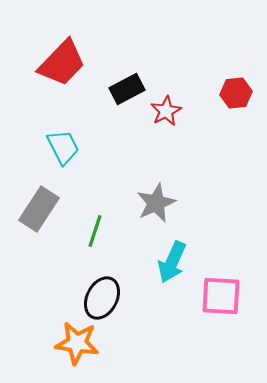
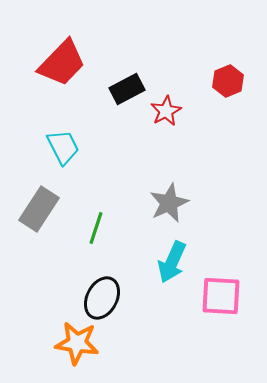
red hexagon: moved 8 px left, 12 px up; rotated 16 degrees counterclockwise
gray star: moved 13 px right
green line: moved 1 px right, 3 px up
